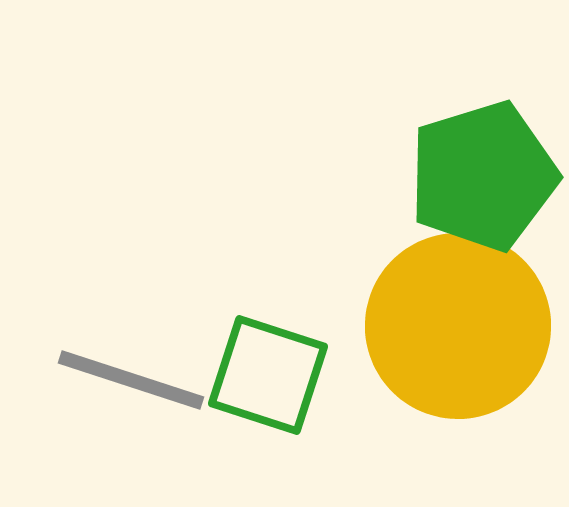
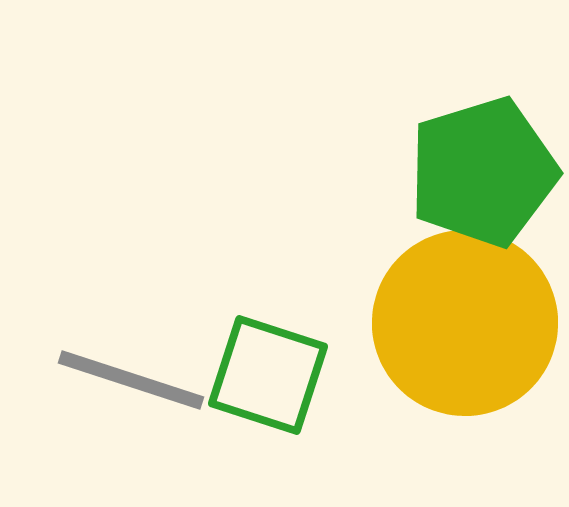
green pentagon: moved 4 px up
yellow circle: moved 7 px right, 3 px up
